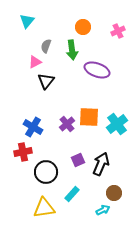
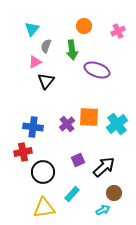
cyan triangle: moved 5 px right, 8 px down
orange circle: moved 1 px right, 1 px up
blue cross: rotated 24 degrees counterclockwise
black arrow: moved 3 px right, 3 px down; rotated 25 degrees clockwise
black circle: moved 3 px left
